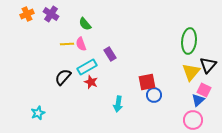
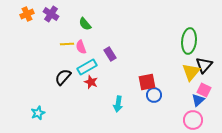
pink semicircle: moved 3 px down
black triangle: moved 4 px left
